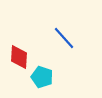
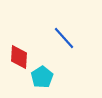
cyan pentagon: rotated 20 degrees clockwise
